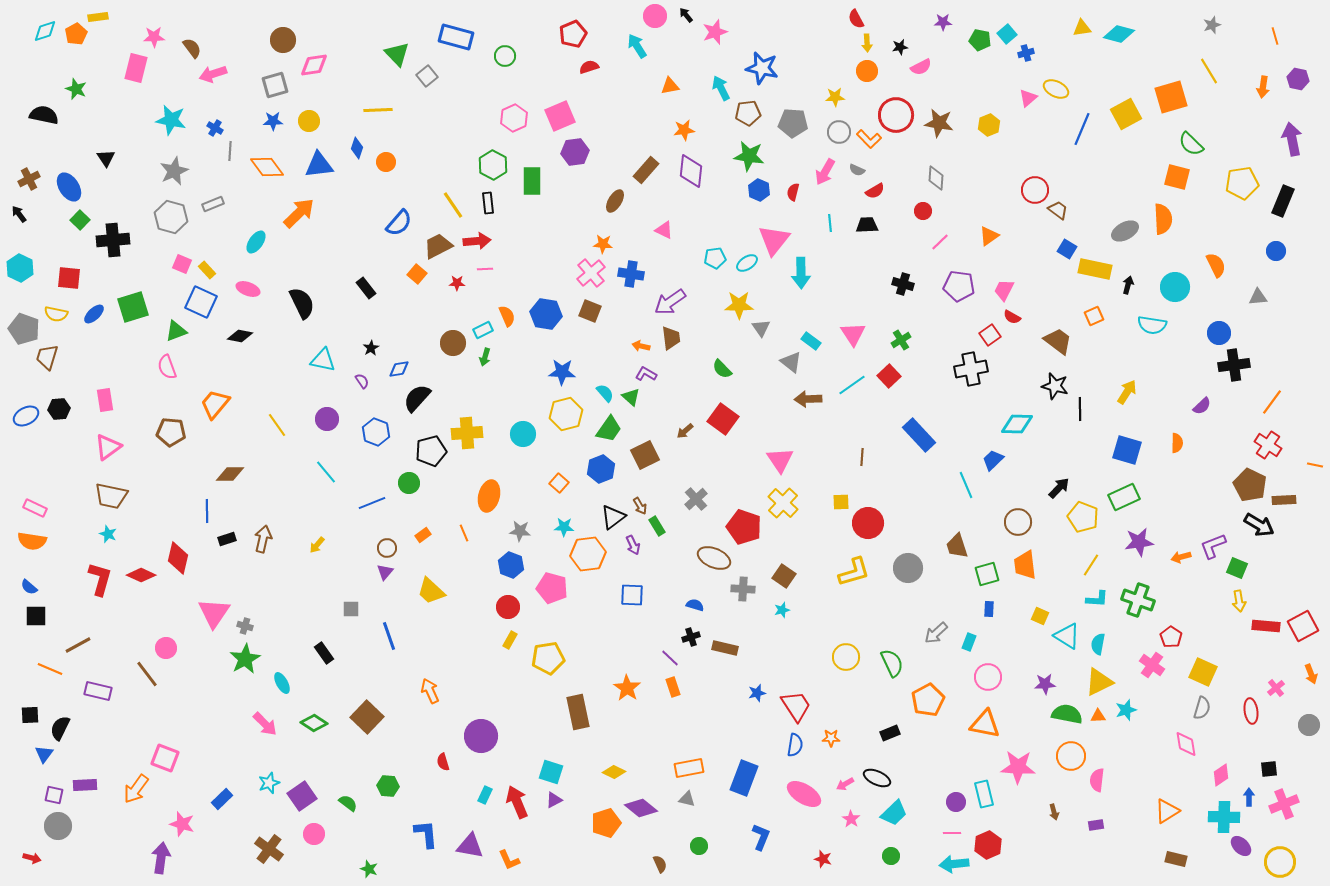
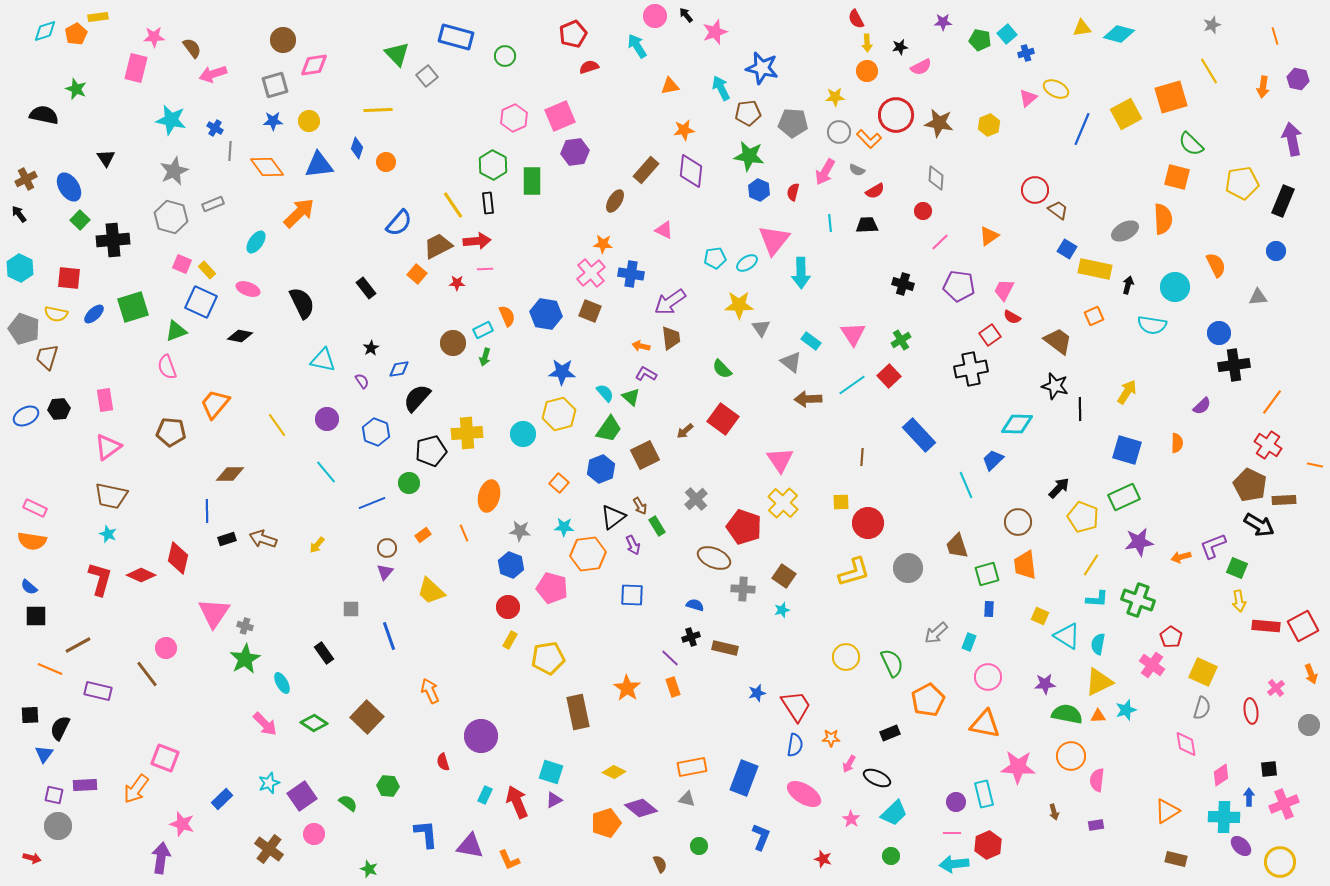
brown cross at (29, 179): moved 3 px left
yellow hexagon at (566, 414): moved 7 px left
brown arrow at (263, 539): rotated 84 degrees counterclockwise
orange rectangle at (689, 768): moved 3 px right, 1 px up
pink arrow at (845, 784): moved 4 px right, 20 px up; rotated 30 degrees counterclockwise
